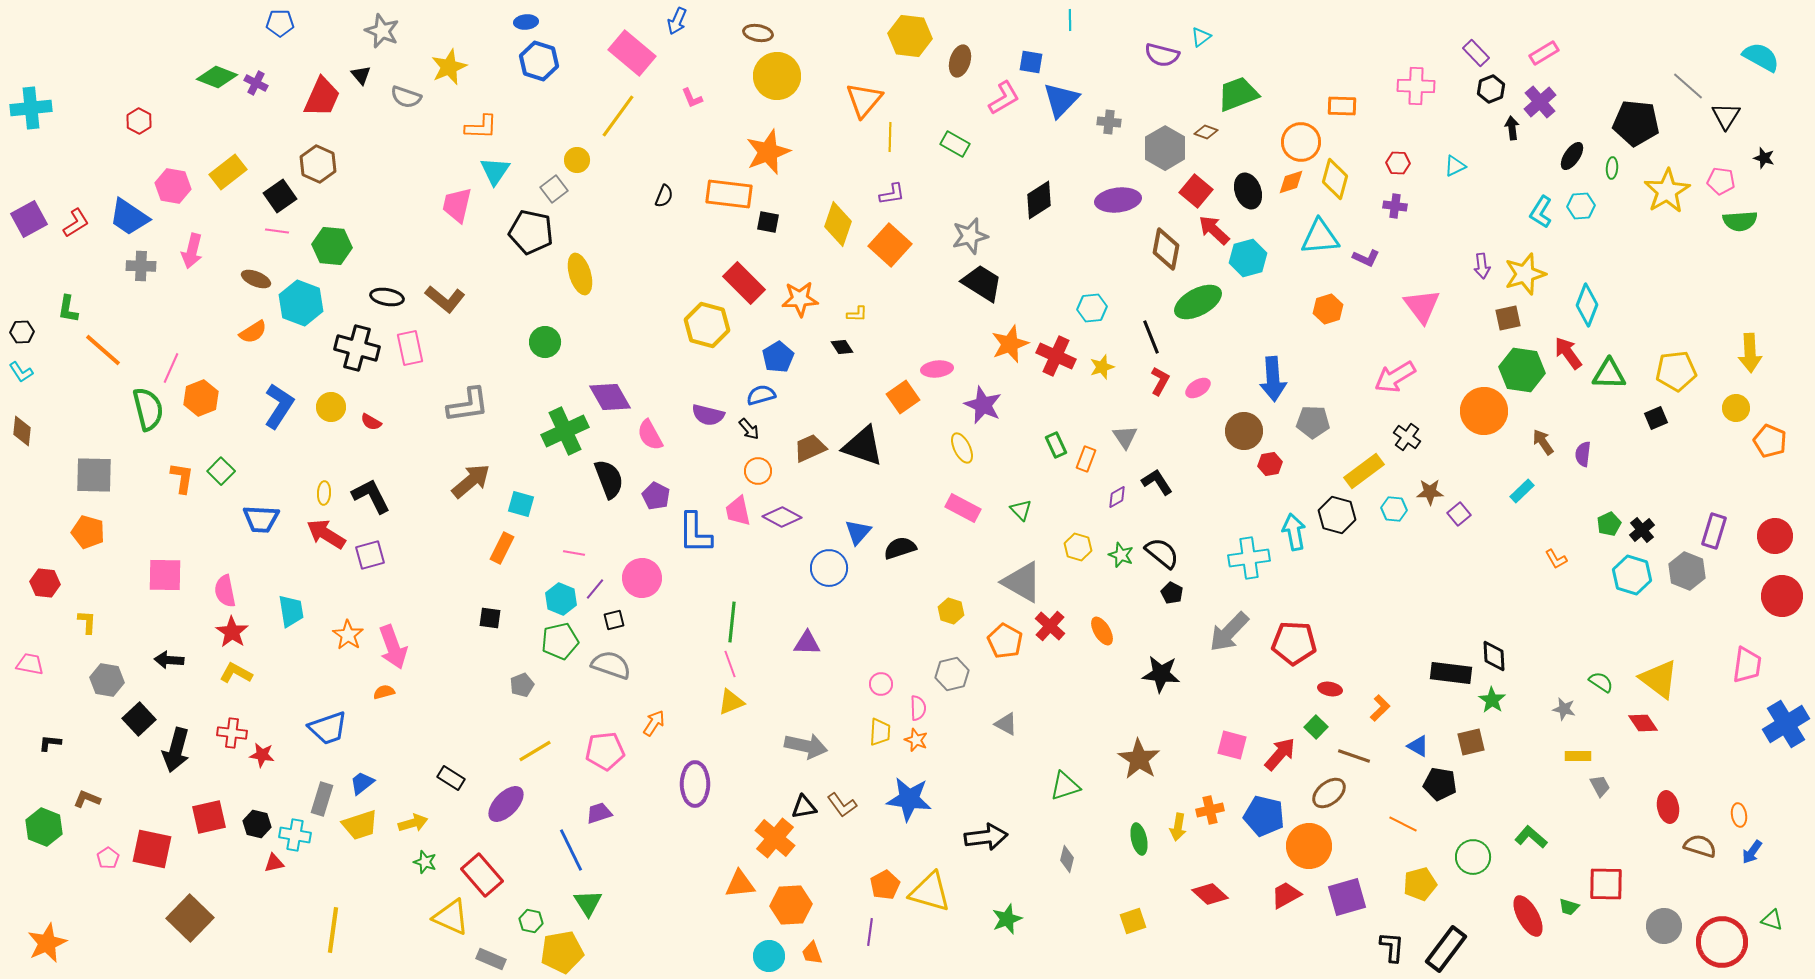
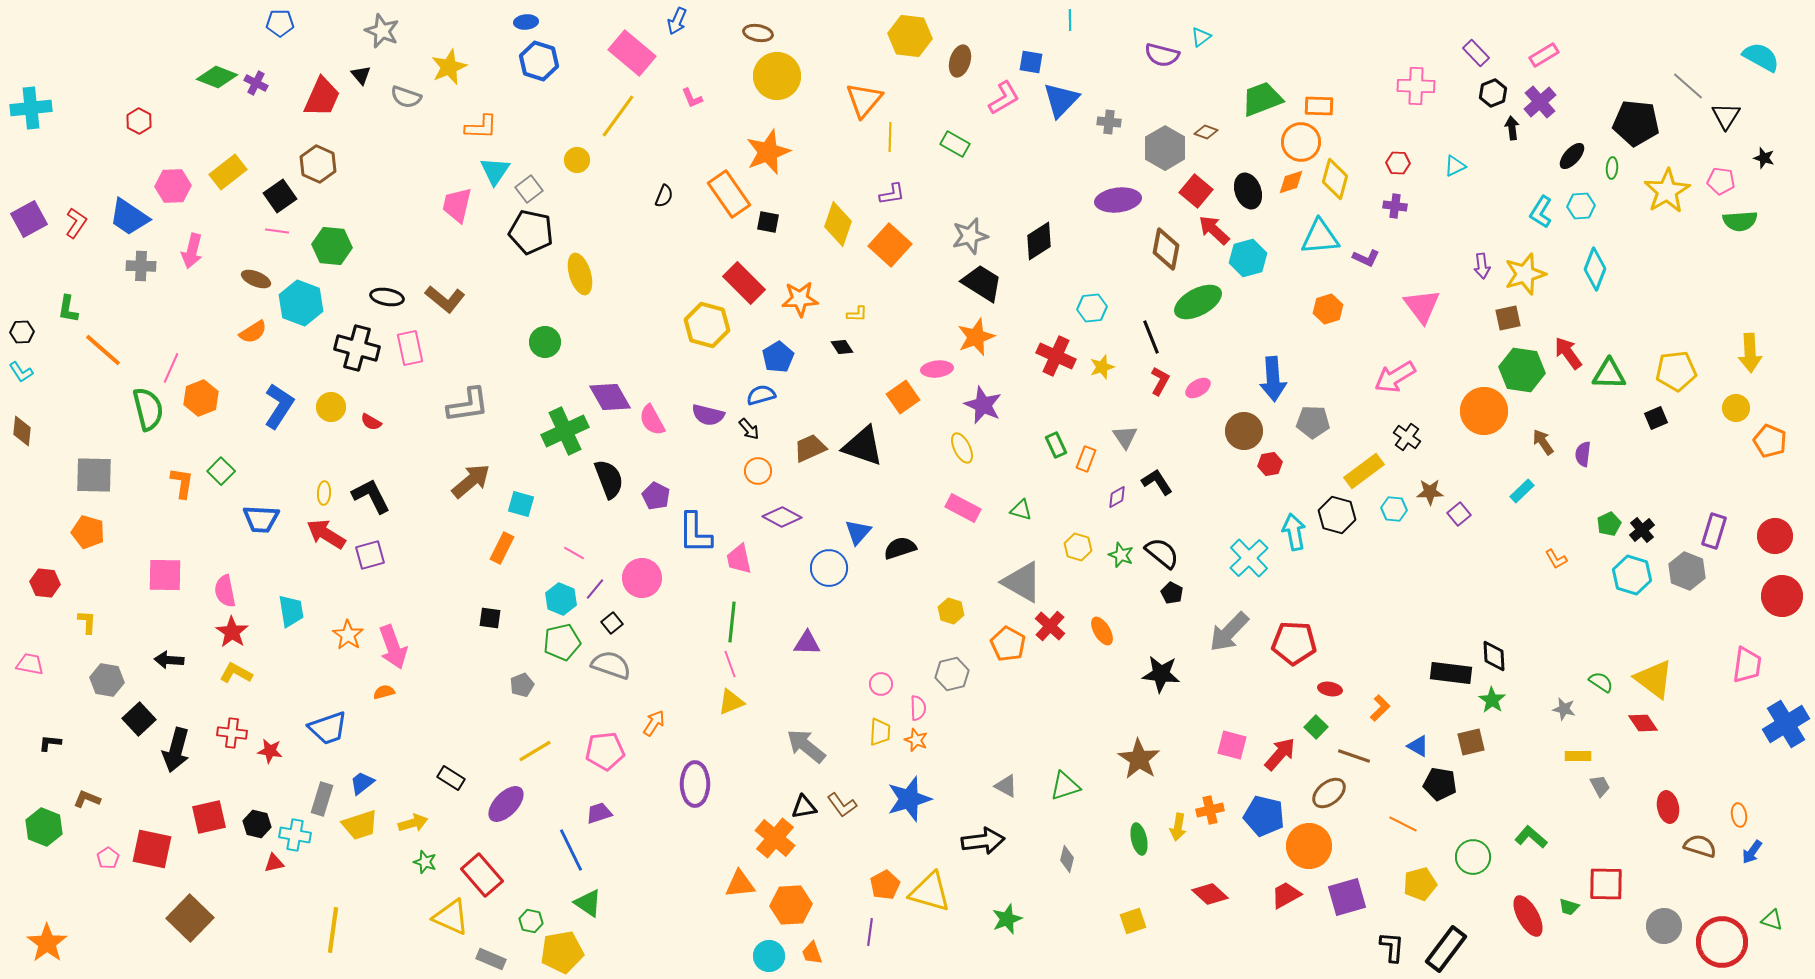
pink rectangle at (1544, 53): moved 2 px down
black hexagon at (1491, 89): moved 2 px right, 4 px down
green trapezoid at (1238, 94): moved 24 px right, 5 px down
orange rectangle at (1342, 106): moved 23 px left
black ellipse at (1572, 156): rotated 8 degrees clockwise
pink hexagon at (173, 186): rotated 12 degrees counterclockwise
gray square at (554, 189): moved 25 px left
orange rectangle at (729, 194): rotated 48 degrees clockwise
black diamond at (1039, 200): moved 41 px down
red L-shape at (76, 223): rotated 24 degrees counterclockwise
cyan diamond at (1587, 305): moved 8 px right, 36 px up
orange star at (1010, 344): moved 34 px left, 7 px up
pink semicircle at (650, 435): moved 2 px right, 15 px up
orange L-shape at (182, 478): moved 5 px down
green triangle at (1021, 510): rotated 30 degrees counterclockwise
pink trapezoid at (738, 511): moved 1 px right, 48 px down
pink line at (574, 553): rotated 20 degrees clockwise
cyan cross at (1249, 558): rotated 36 degrees counterclockwise
black square at (614, 620): moved 2 px left, 3 px down; rotated 25 degrees counterclockwise
green pentagon at (560, 641): moved 2 px right, 1 px down
orange pentagon at (1005, 641): moved 3 px right, 3 px down
yellow triangle at (1659, 679): moved 5 px left
gray triangle at (1006, 724): moved 62 px down
gray arrow at (806, 746): rotated 153 degrees counterclockwise
red star at (262, 755): moved 8 px right, 4 px up
blue star at (909, 799): rotated 24 degrees counterclockwise
black arrow at (986, 837): moved 3 px left, 4 px down
green triangle at (588, 903): rotated 24 degrees counterclockwise
orange star at (47, 943): rotated 12 degrees counterclockwise
